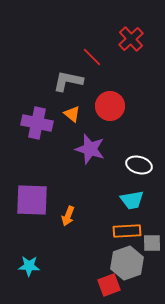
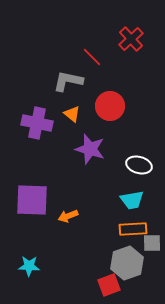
orange arrow: rotated 48 degrees clockwise
orange rectangle: moved 6 px right, 2 px up
